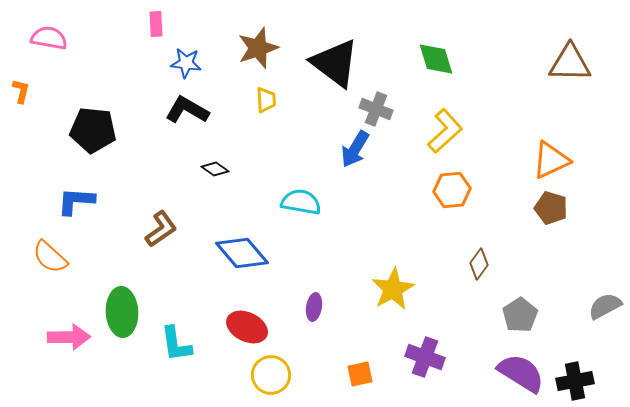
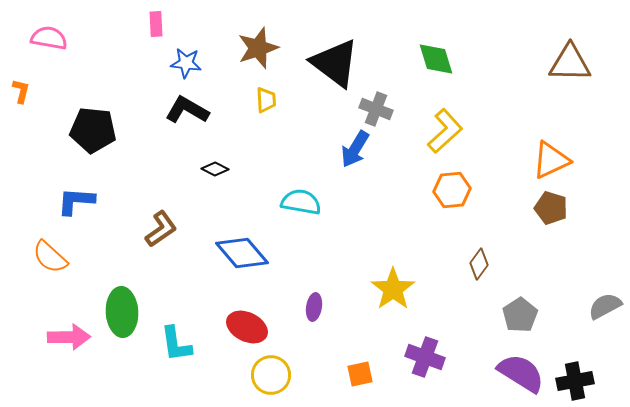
black diamond: rotated 8 degrees counterclockwise
yellow star: rotated 6 degrees counterclockwise
